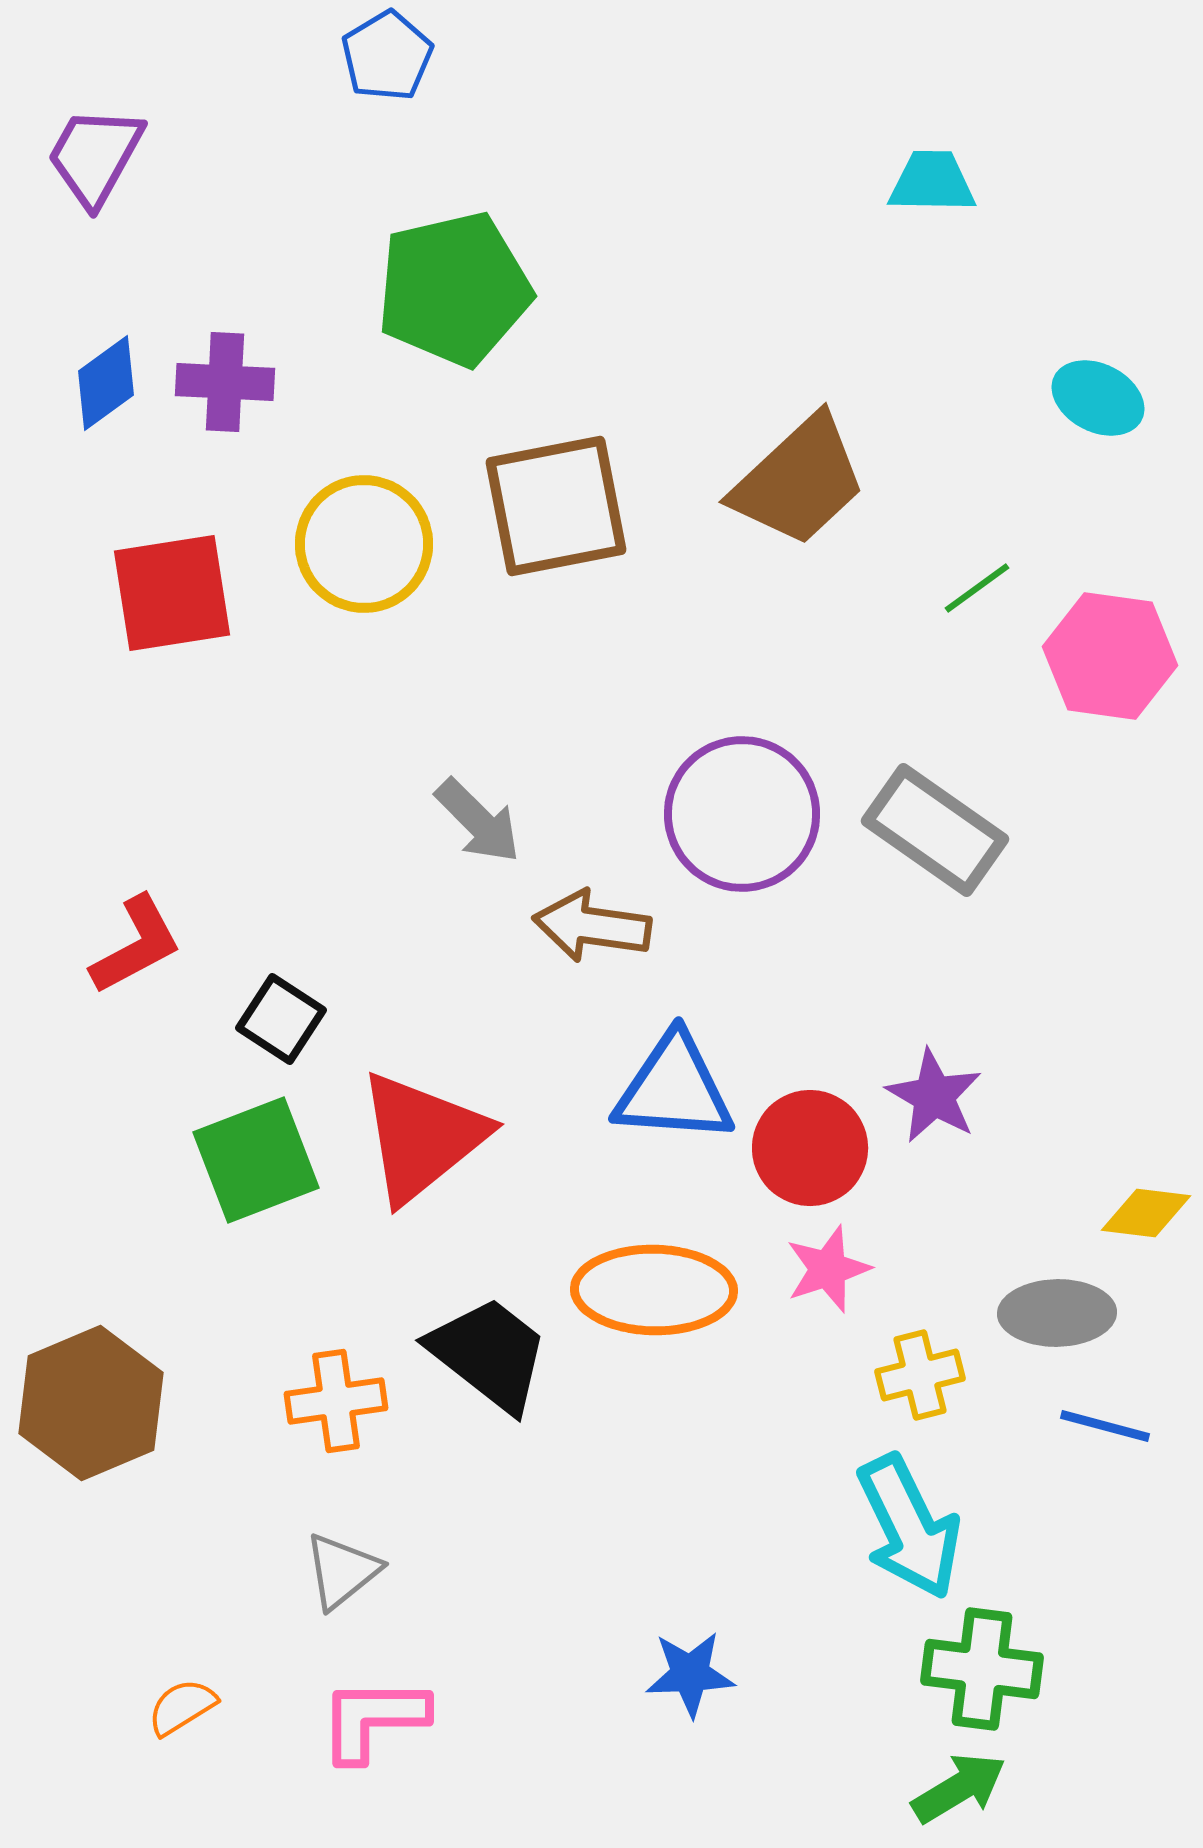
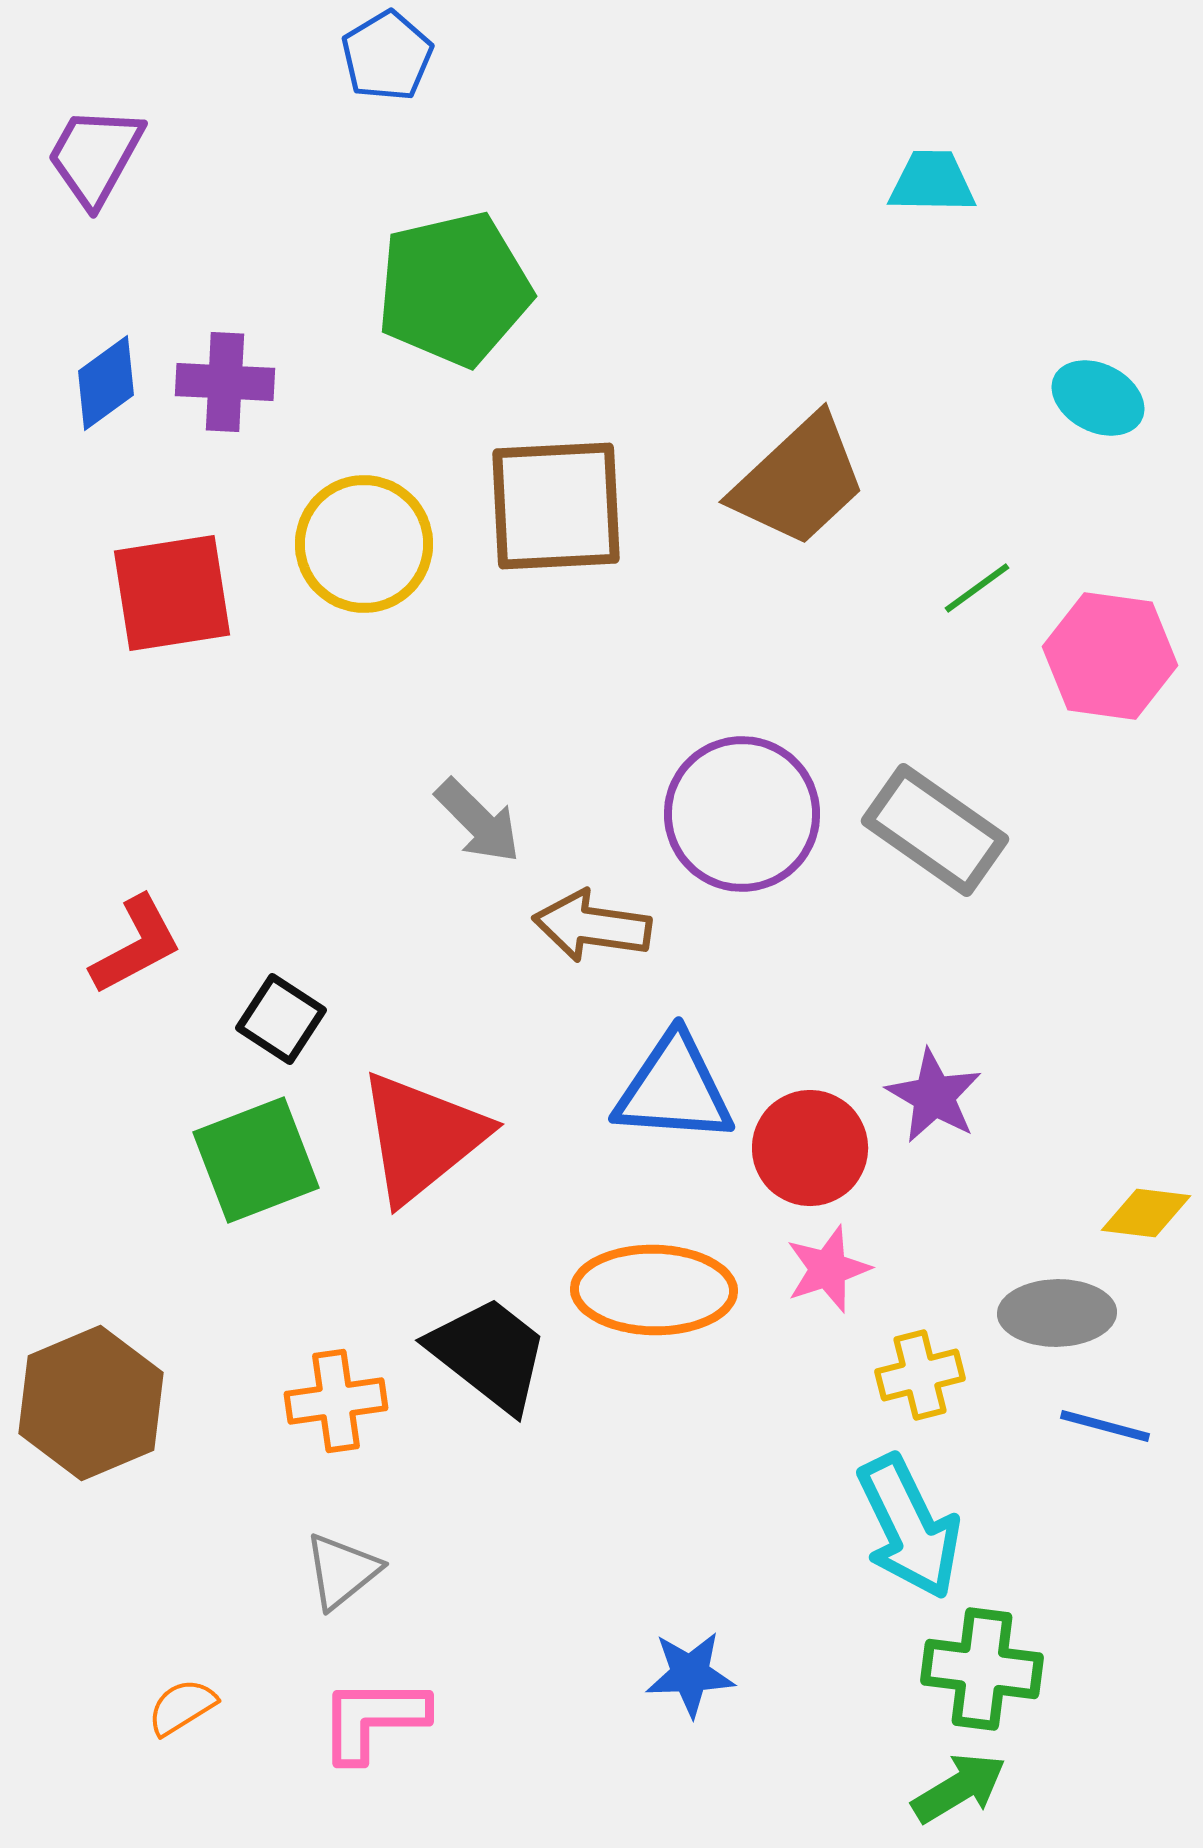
brown square: rotated 8 degrees clockwise
